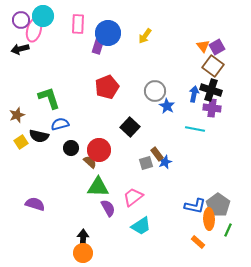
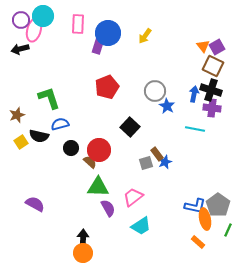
brown square at (213, 66): rotated 10 degrees counterclockwise
purple semicircle at (35, 204): rotated 12 degrees clockwise
orange ellipse at (209, 219): moved 4 px left; rotated 10 degrees counterclockwise
